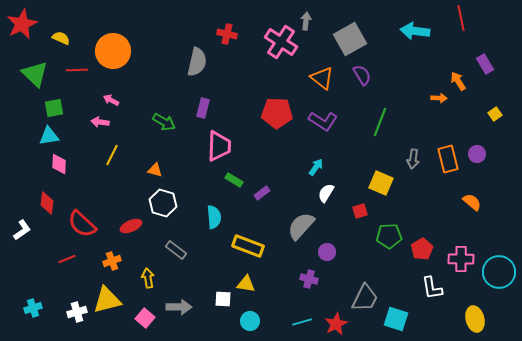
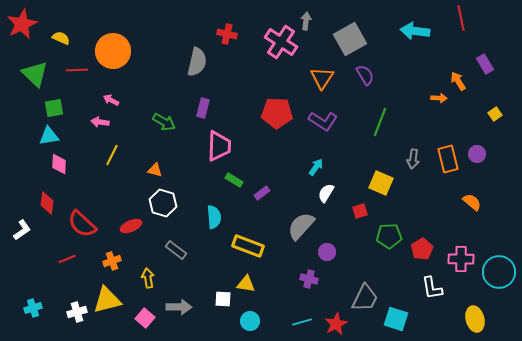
purple semicircle at (362, 75): moved 3 px right
orange triangle at (322, 78): rotated 25 degrees clockwise
